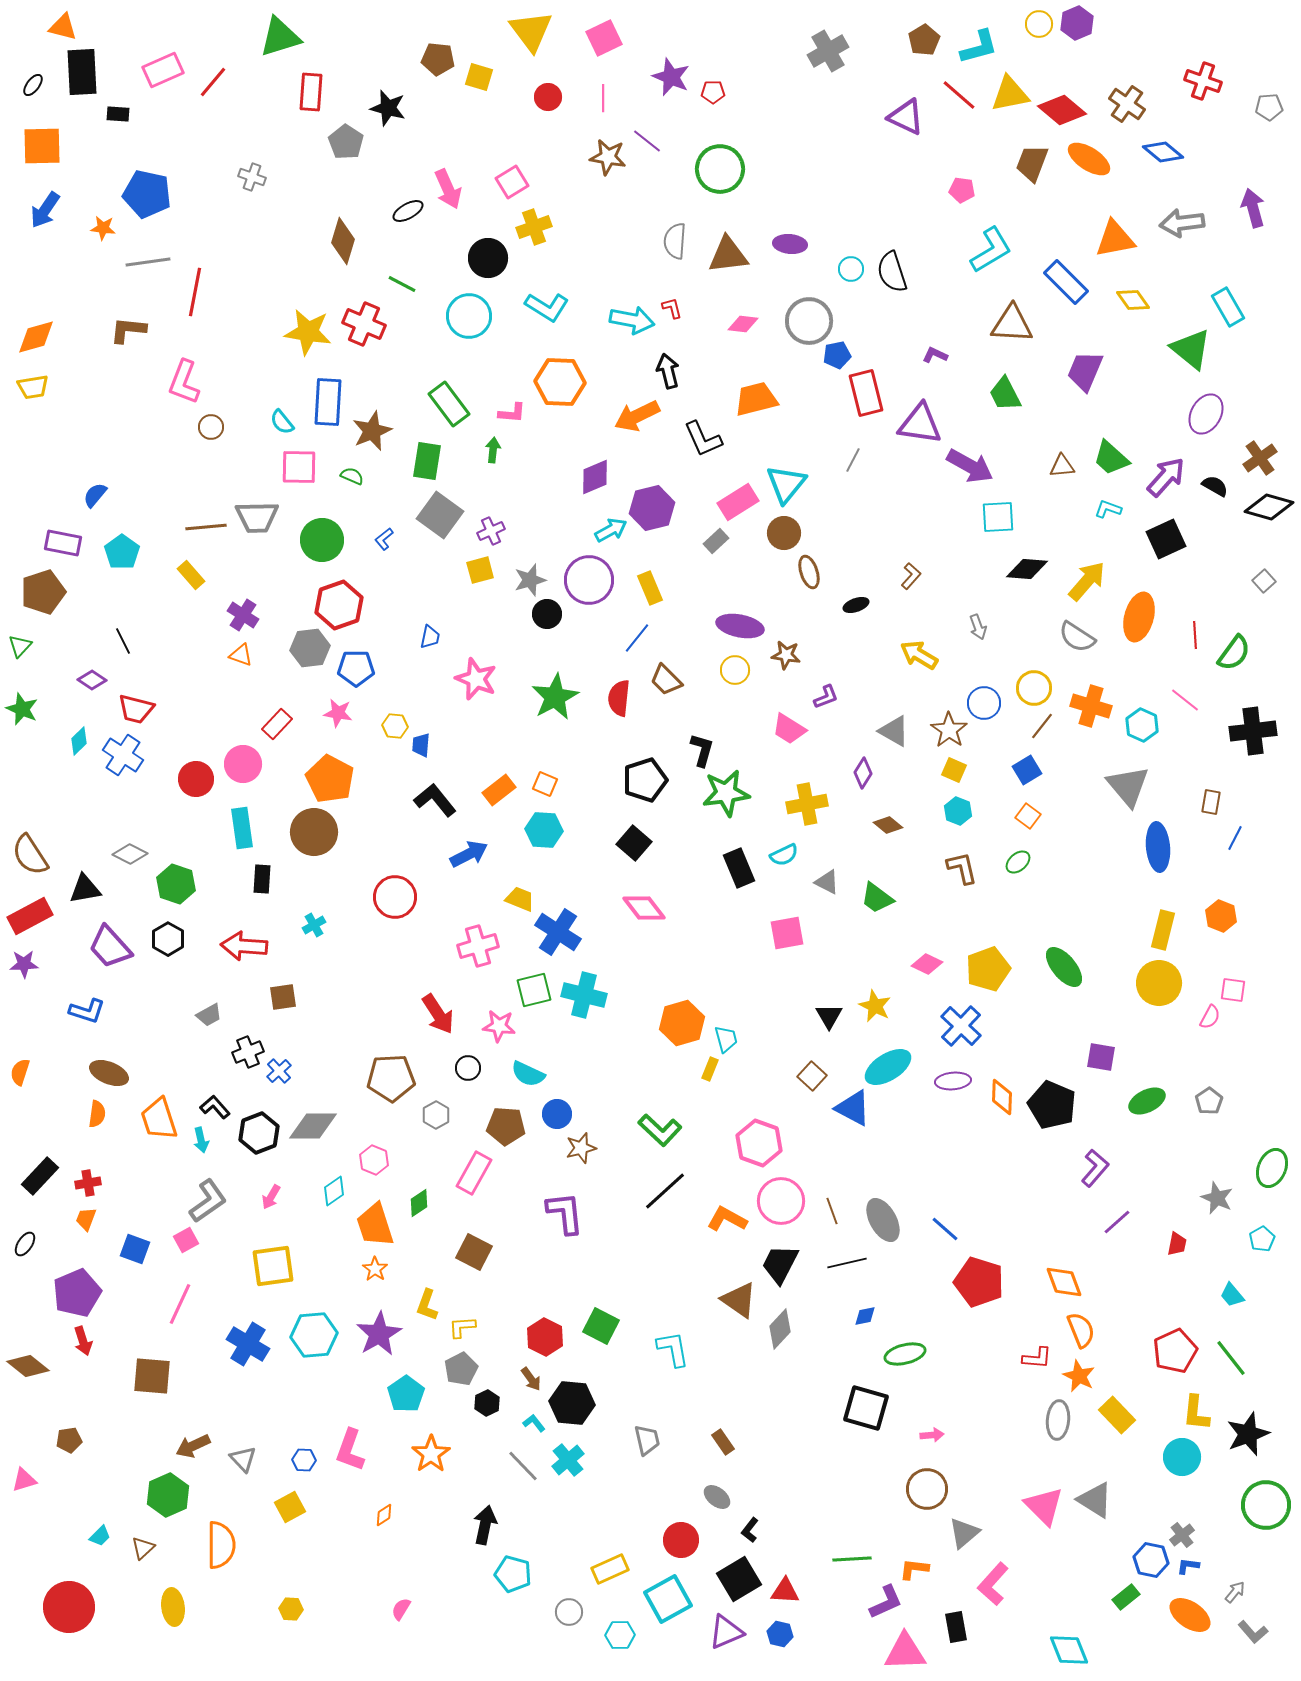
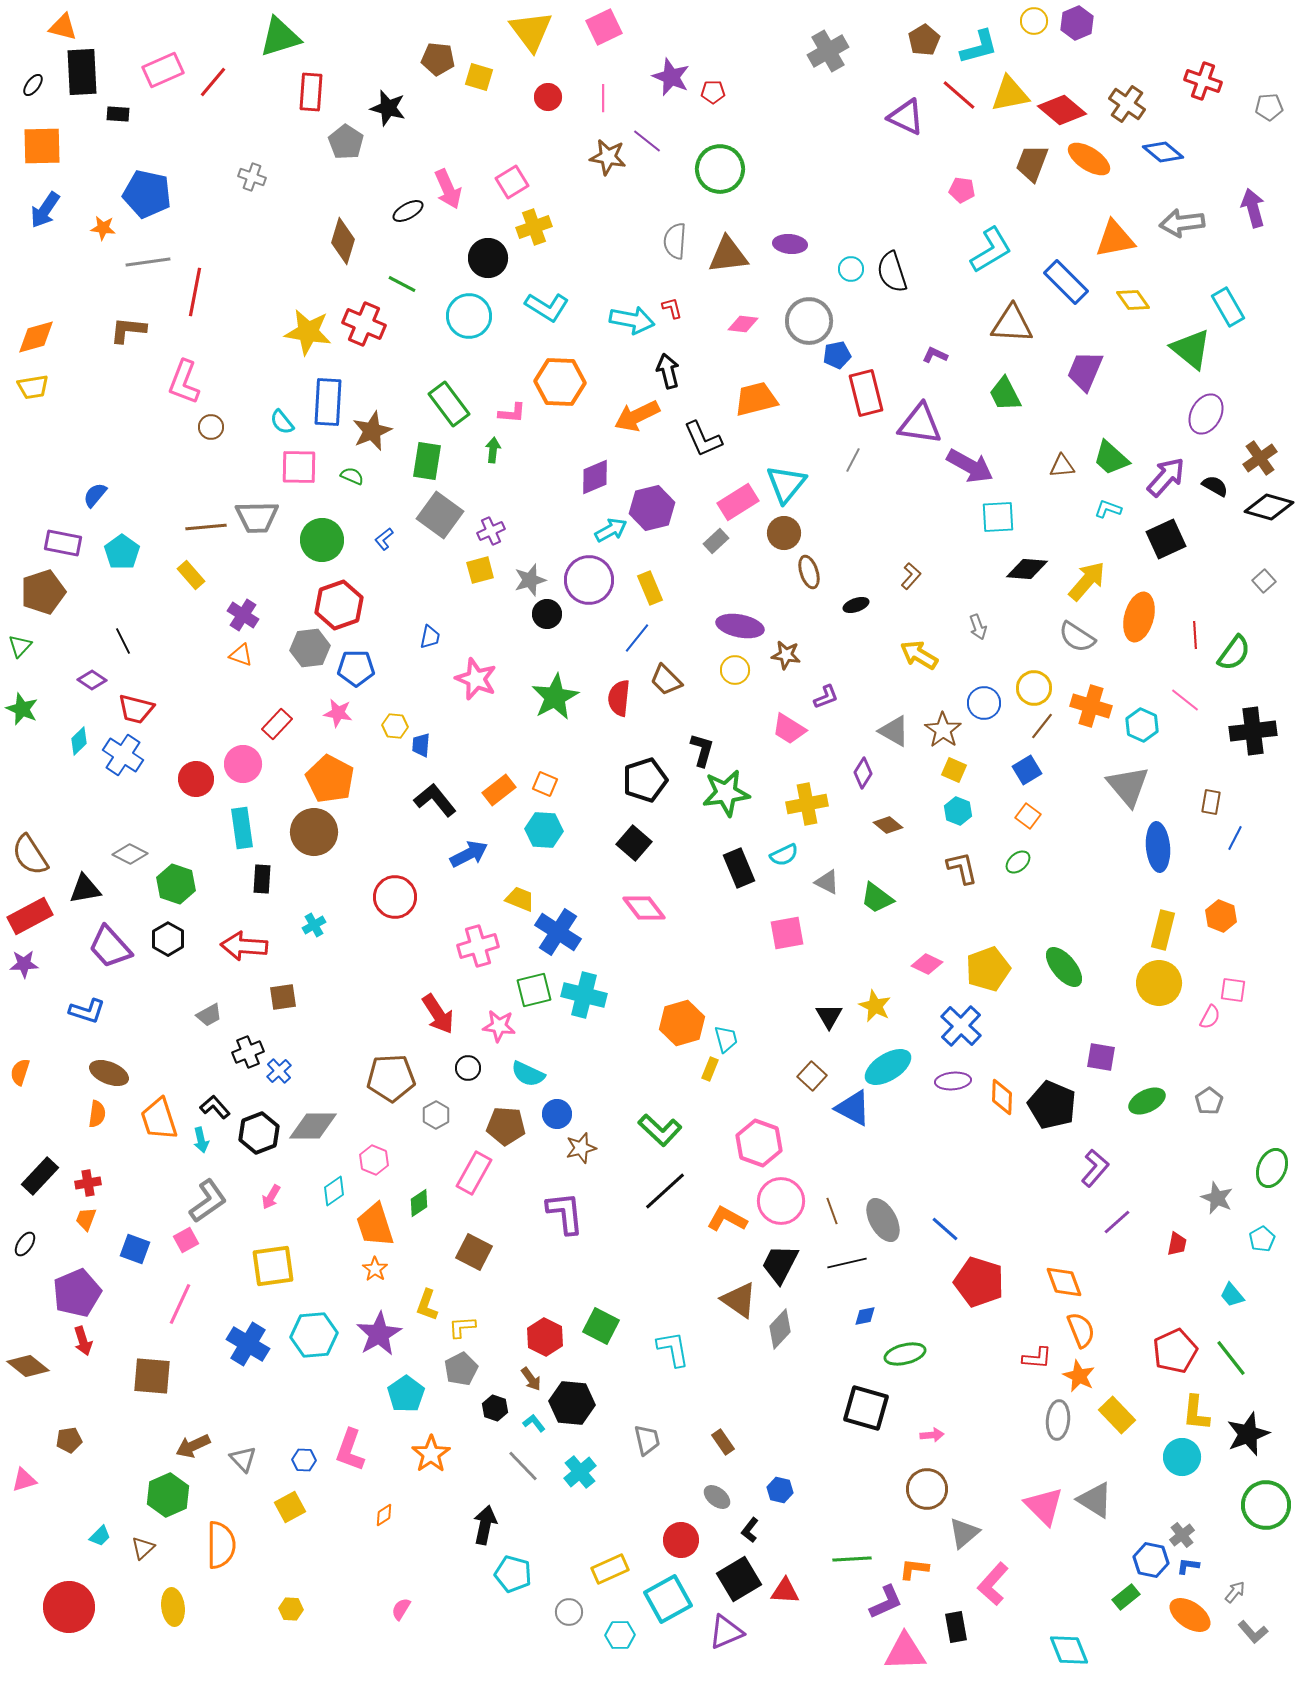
yellow circle at (1039, 24): moved 5 px left, 3 px up
pink square at (604, 38): moved 11 px up
brown star at (949, 730): moved 6 px left
black hexagon at (487, 1403): moved 8 px right, 5 px down; rotated 15 degrees counterclockwise
cyan cross at (568, 1460): moved 12 px right, 12 px down
blue hexagon at (780, 1634): moved 144 px up
